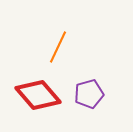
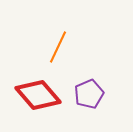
purple pentagon: rotated 8 degrees counterclockwise
